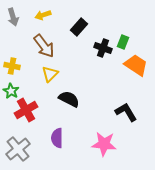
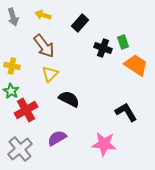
yellow arrow: rotated 35 degrees clockwise
black rectangle: moved 1 px right, 4 px up
green rectangle: rotated 40 degrees counterclockwise
purple semicircle: rotated 60 degrees clockwise
gray cross: moved 2 px right
